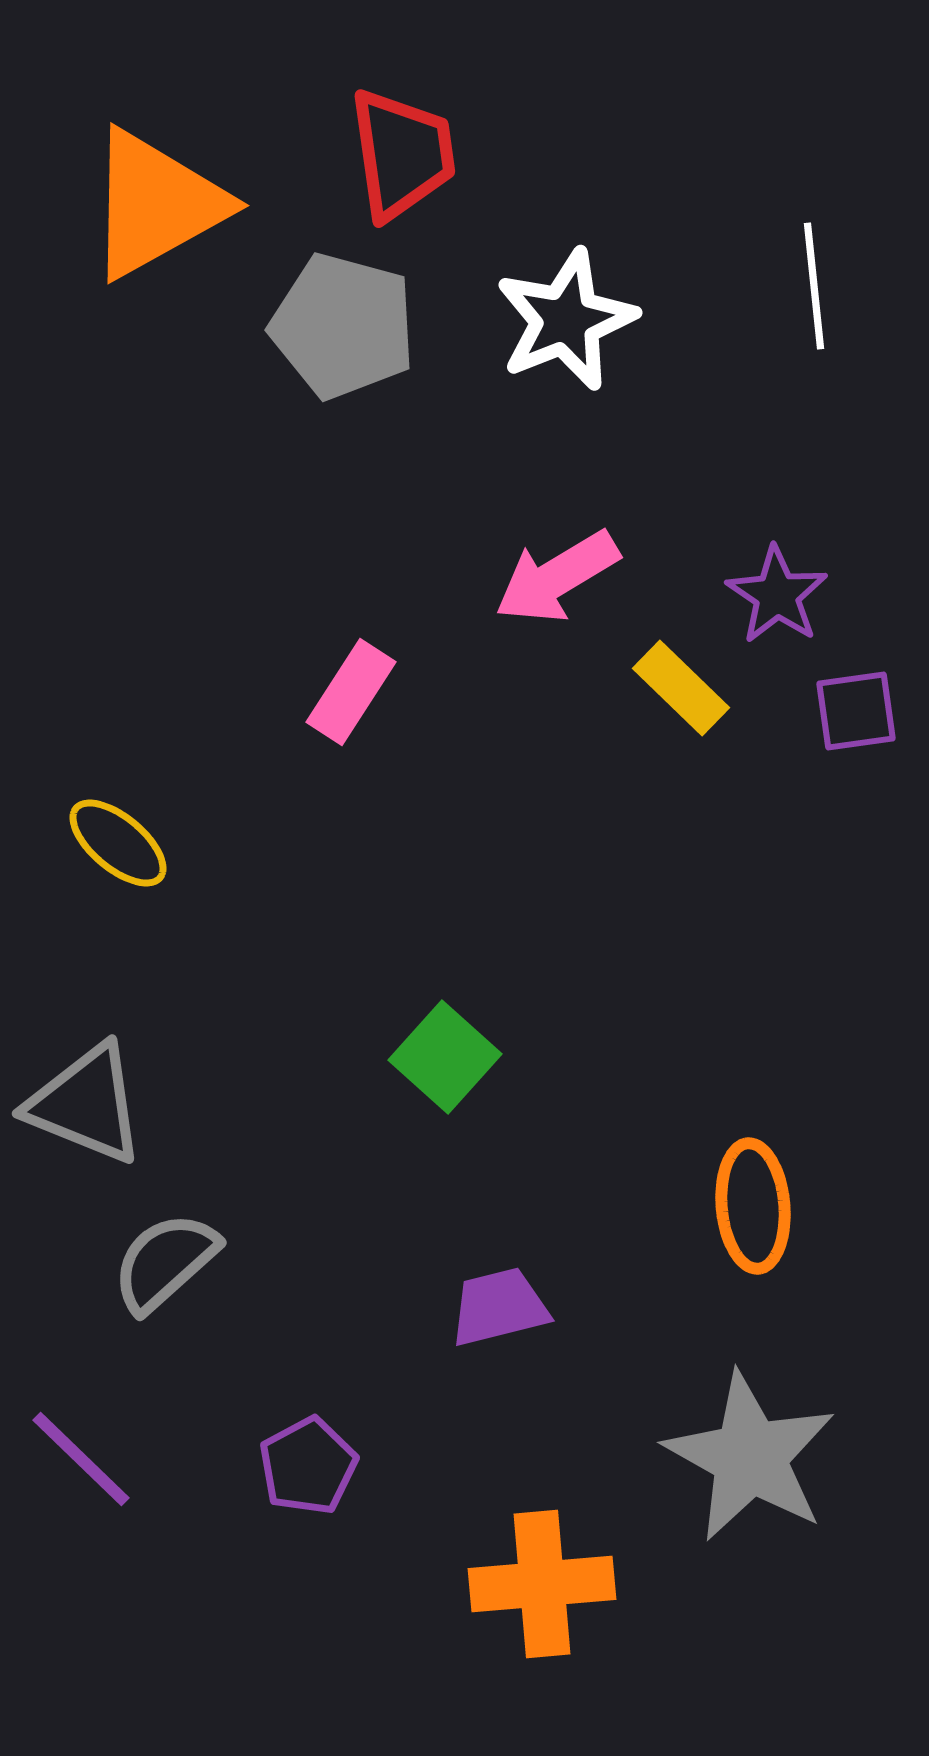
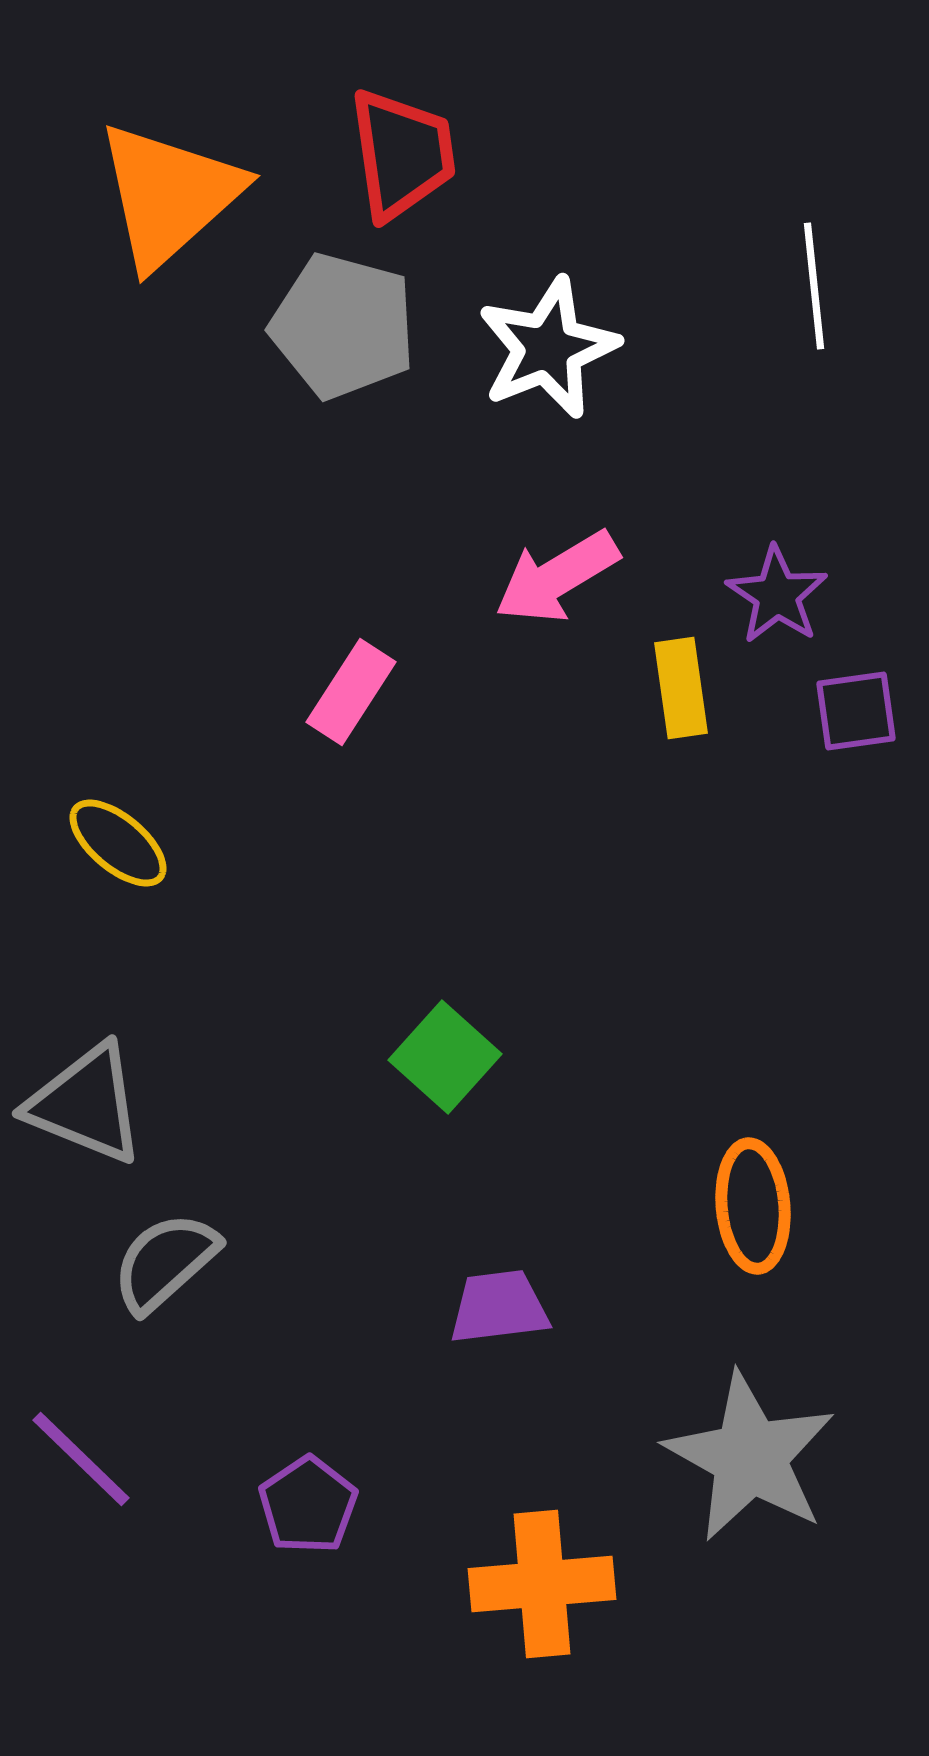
orange triangle: moved 13 px right, 9 px up; rotated 13 degrees counterclockwise
white star: moved 18 px left, 28 px down
yellow rectangle: rotated 38 degrees clockwise
purple trapezoid: rotated 7 degrees clockwise
purple pentagon: moved 39 px down; rotated 6 degrees counterclockwise
